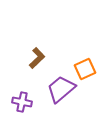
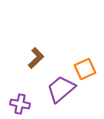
brown L-shape: moved 1 px left
purple cross: moved 2 px left, 2 px down
